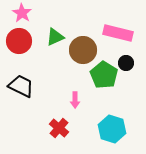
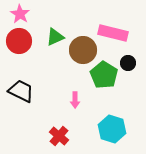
pink star: moved 2 px left, 1 px down
pink rectangle: moved 5 px left
black circle: moved 2 px right
black trapezoid: moved 5 px down
red cross: moved 8 px down
